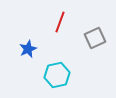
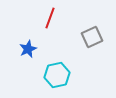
red line: moved 10 px left, 4 px up
gray square: moved 3 px left, 1 px up
